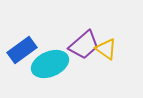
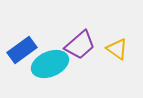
purple trapezoid: moved 4 px left
yellow triangle: moved 11 px right
